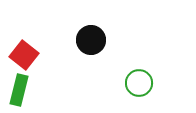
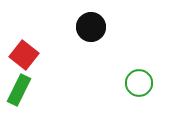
black circle: moved 13 px up
green rectangle: rotated 12 degrees clockwise
